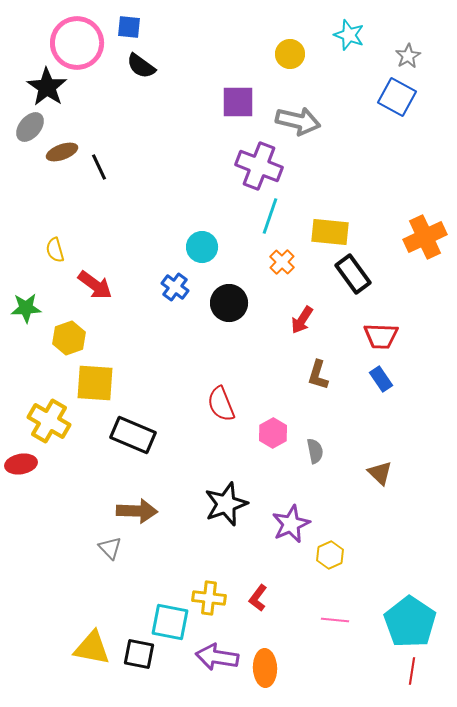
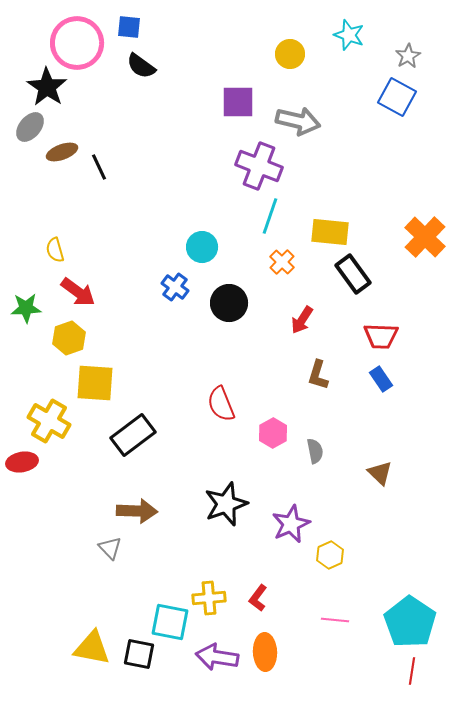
orange cross at (425, 237): rotated 21 degrees counterclockwise
red arrow at (95, 285): moved 17 px left, 7 px down
black rectangle at (133, 435): rotated 60 degrees counterclockwise
red ellipse at (21, 464): moved 1 px right, 2 px up
yellow cross at (209, 598): rotated 12 degrees counterclockwise
orange ellipse at (265, 668): moved 16 px up
